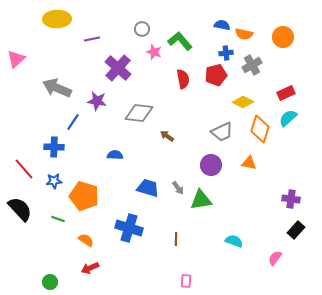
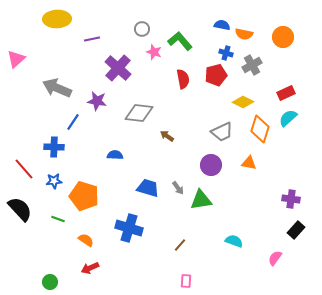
blue cross at (226, 53): rotated 24 degrees clockwise
brown line at (176, 239): moved 4 px right, 6 px down; rotated 40 degrees clockwise
